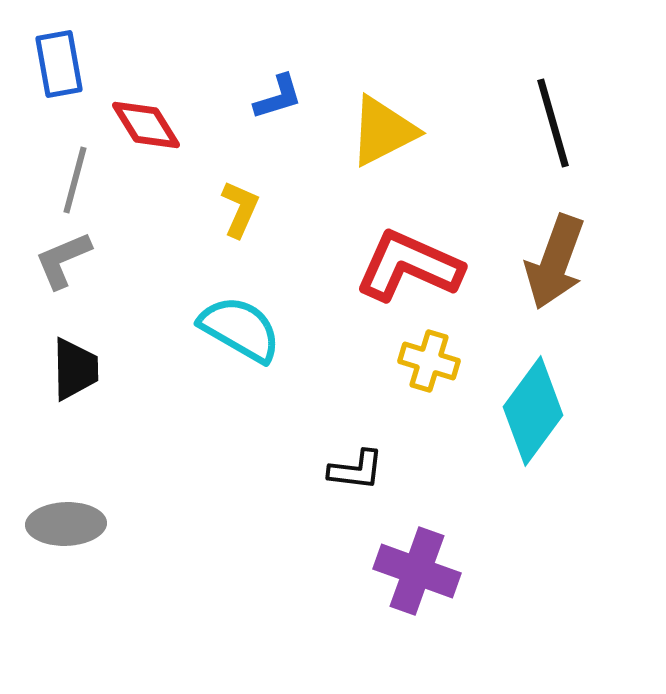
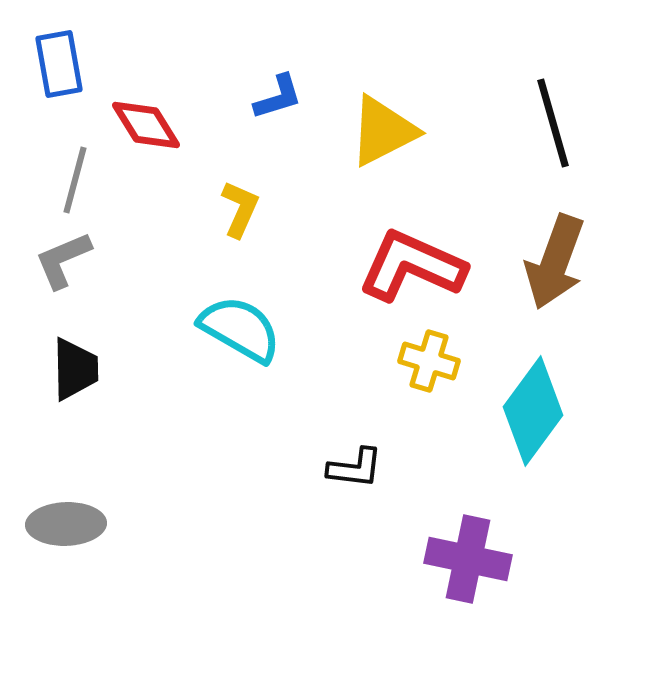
red L-shape: moved 3 px right
black L-shape: moved 1 px left, 2 px up
purple cross: moved 51 px right, 12 px up; rotated 8 degrees counterclockwise
